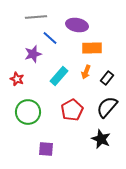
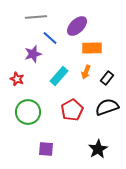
purple ellipse: moved 1 px down; rotated 55 degrees counterclockwise
black semicircle: rotated 30 degrees clockwise
black star: moved 3 px left, 10 px down; rotated 18 degrees clockwise
